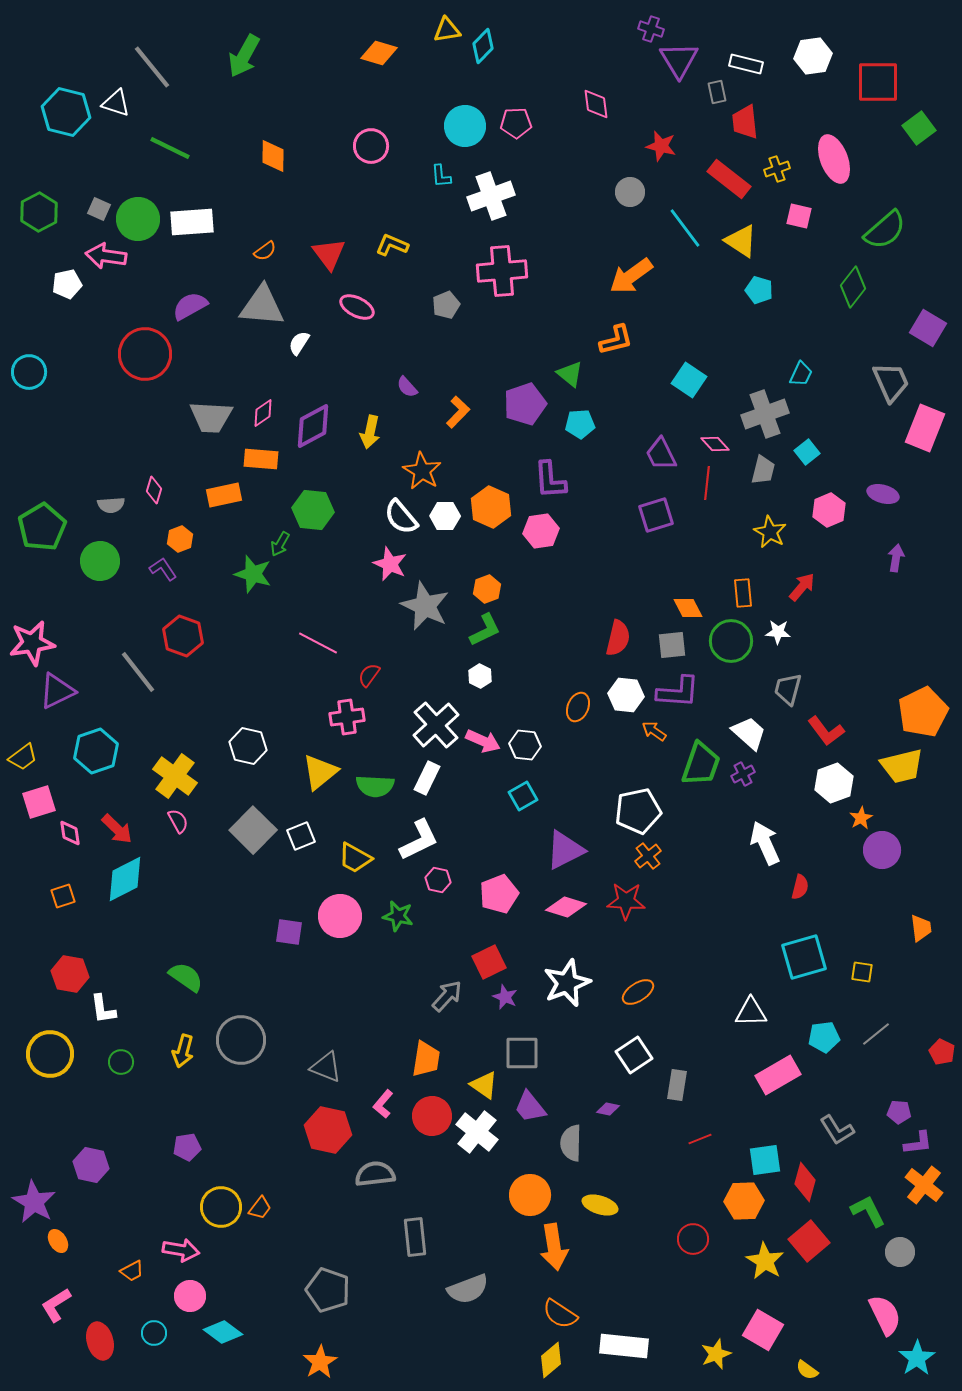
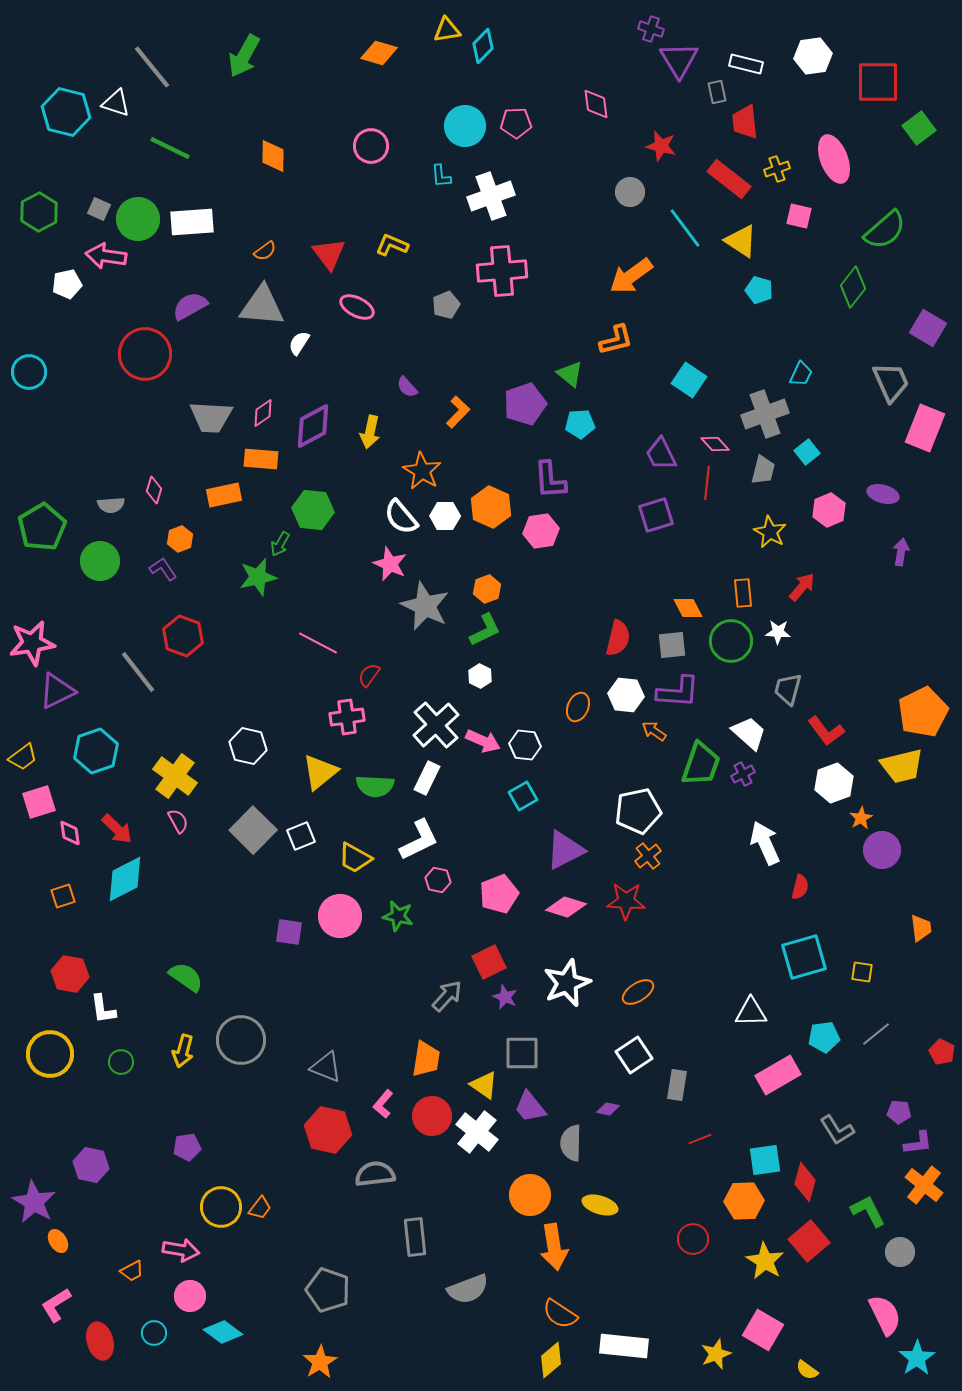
purple arrow at (896, 558): moved 5 px right, 6 px up
green star at (253, 574): moved 5 px right, 3 px down; rotated 30 degrees counterclockwise
